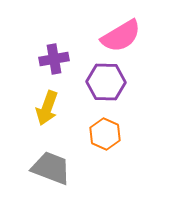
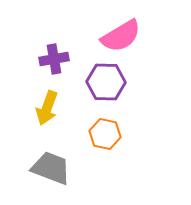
orange hexagon: rotated 12 degrees counterclockwise
